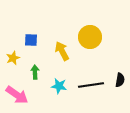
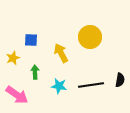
yellow arrow: moved 1 px left, 2 px down
